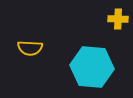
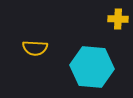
yellow semicircle: moved 5 px right
